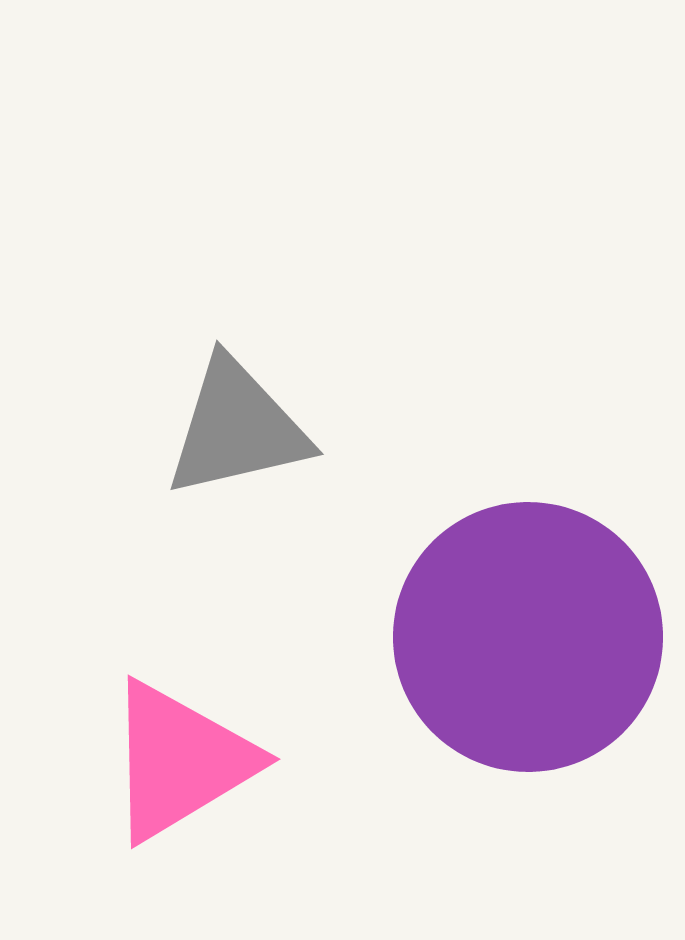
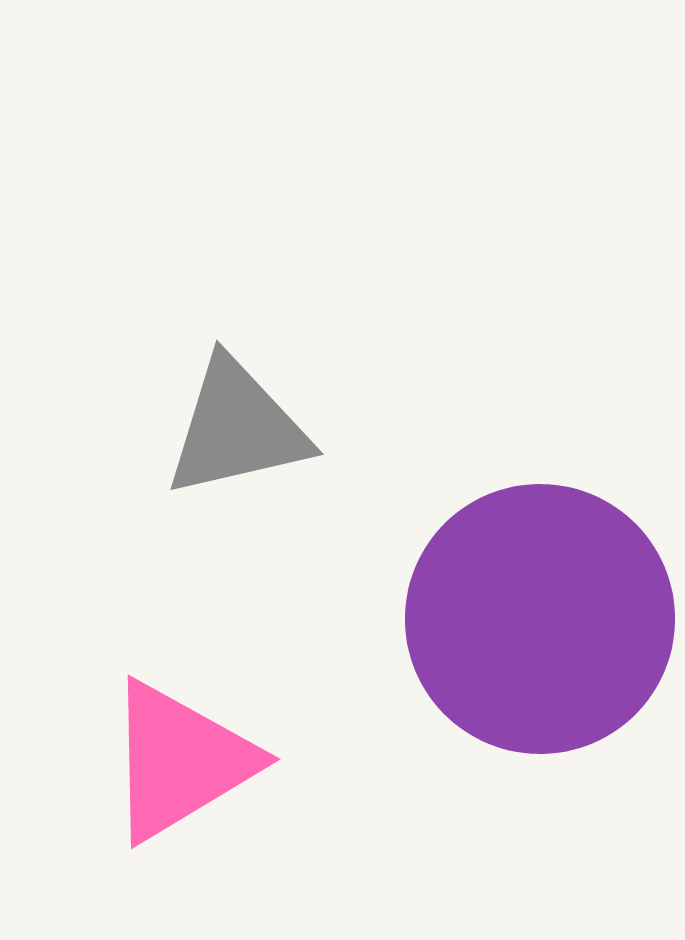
purple circle: moved 12 px right, 18 px up
